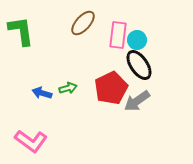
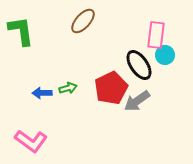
brown ellipse: moved 2 px up
pink rectangle: moved 38 px right
cyan circle: moved 28 px right, 15 px down
blue arrow: rotated 18 degrees counterclockwise
